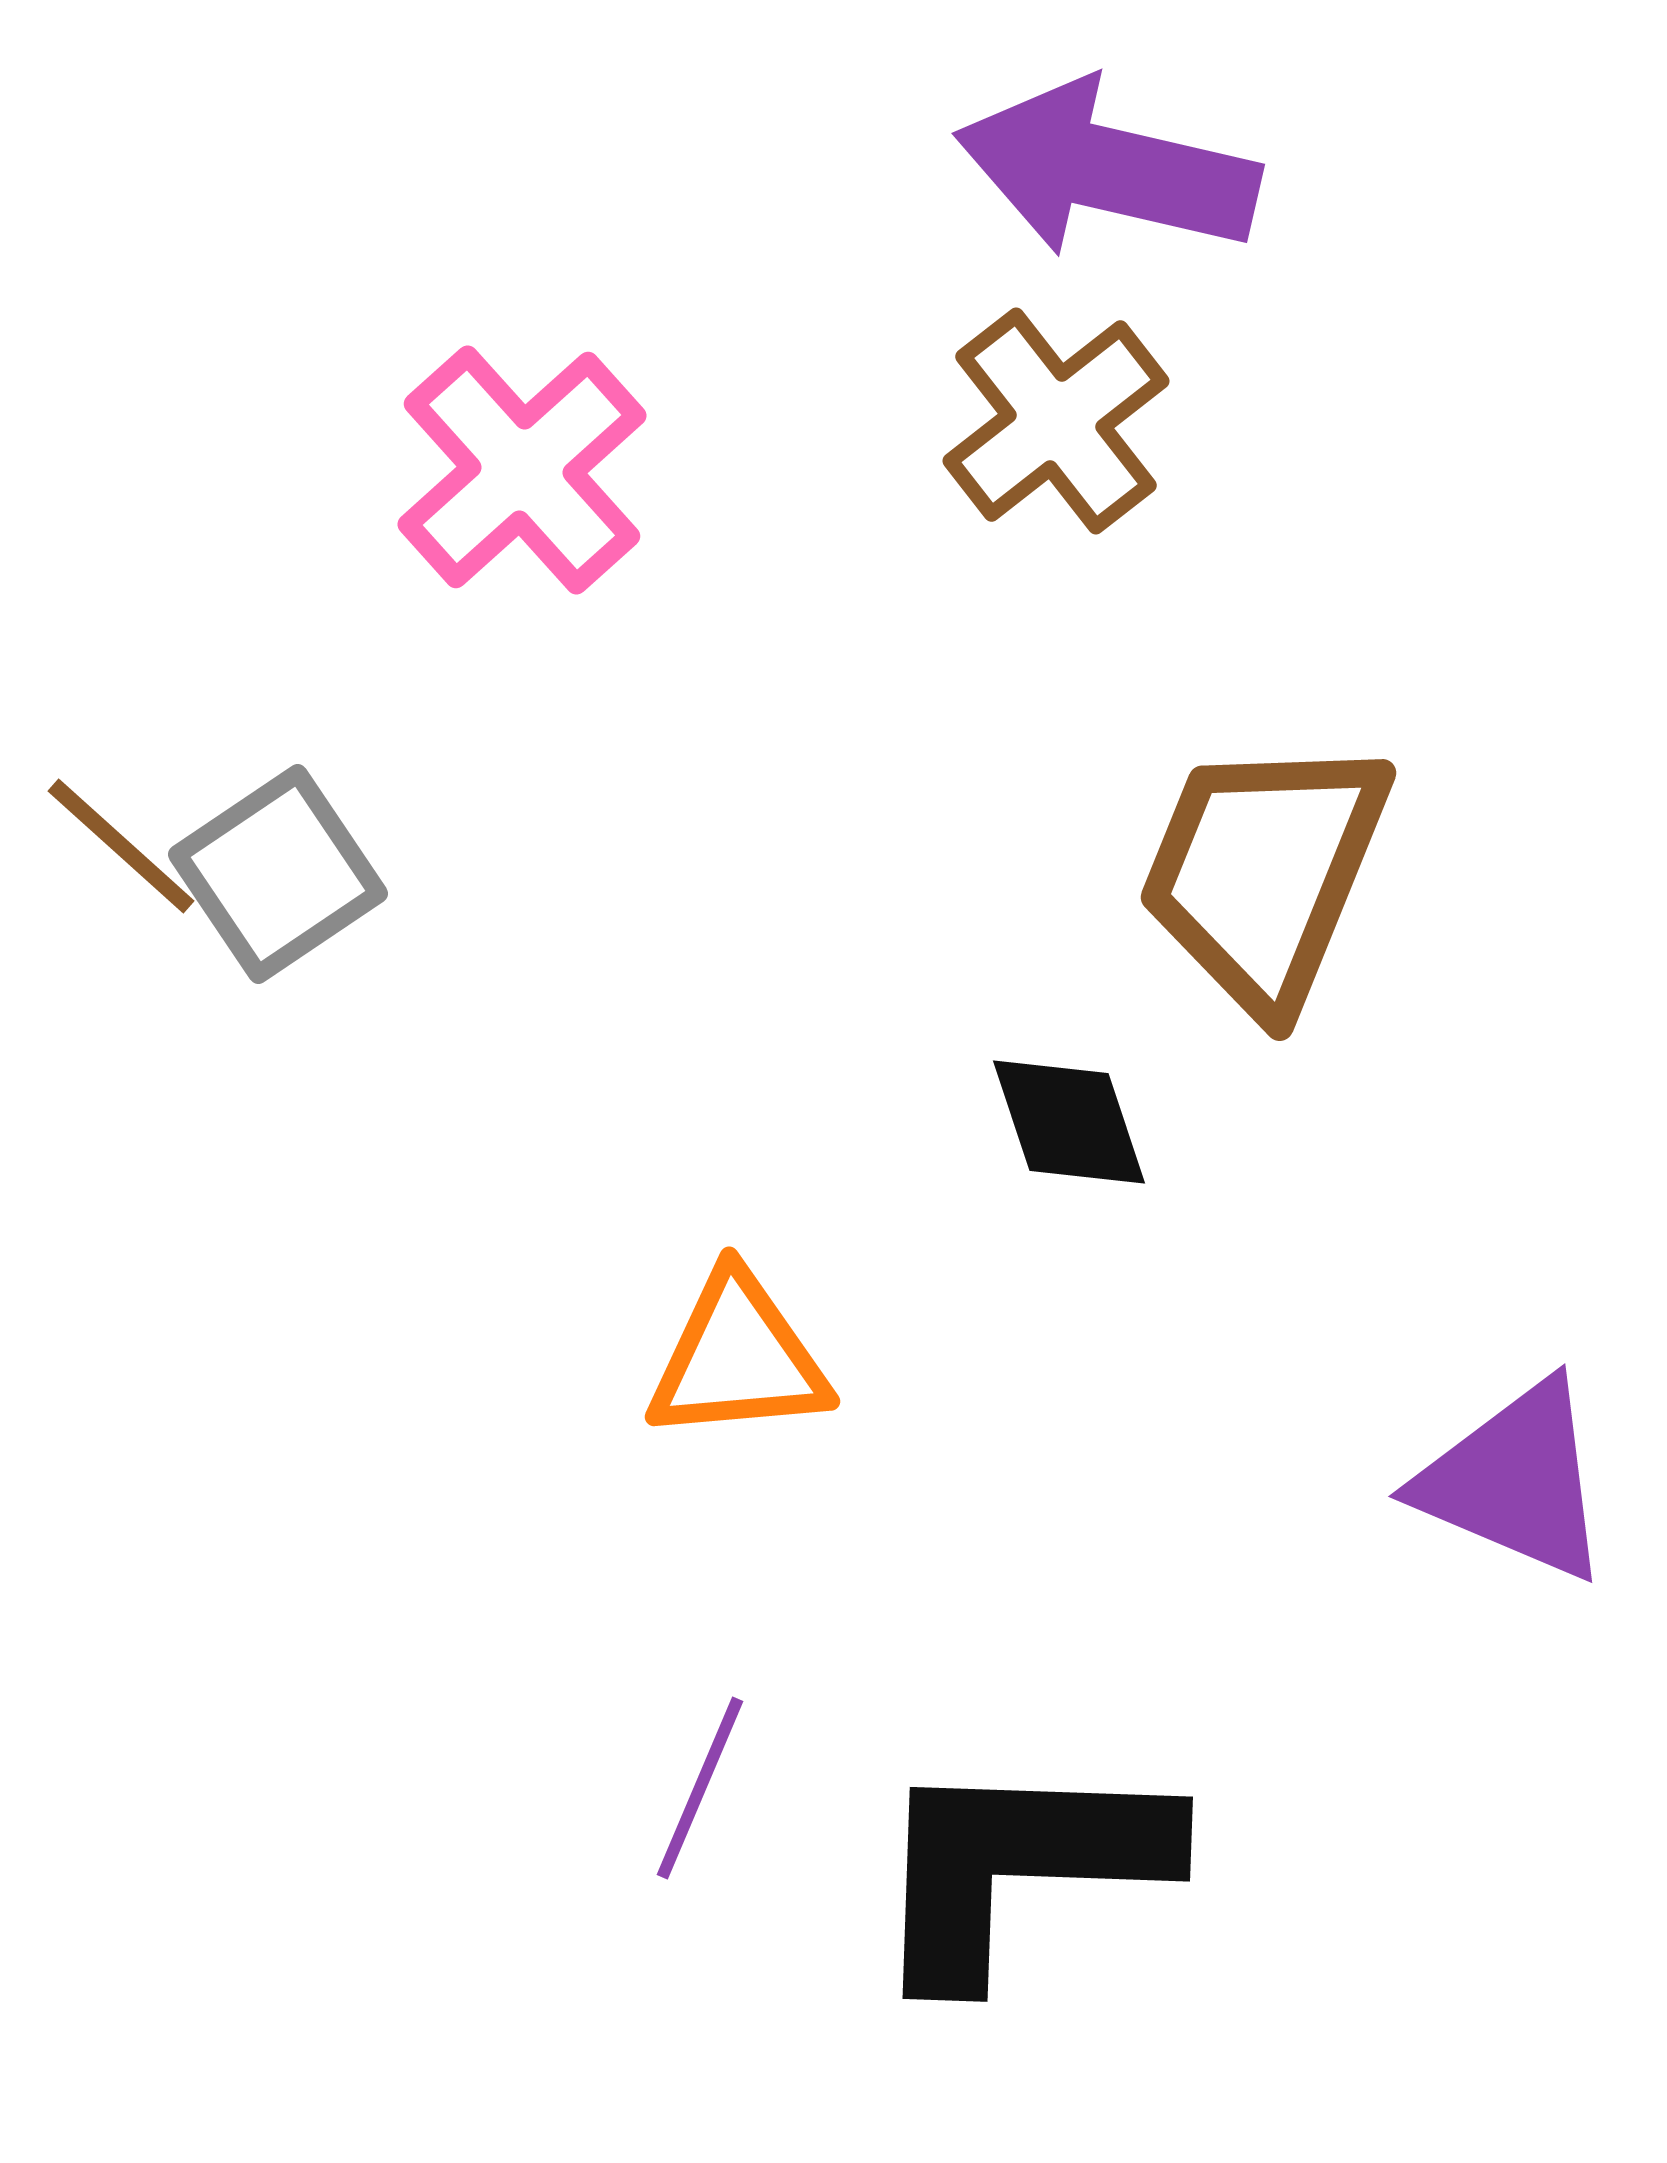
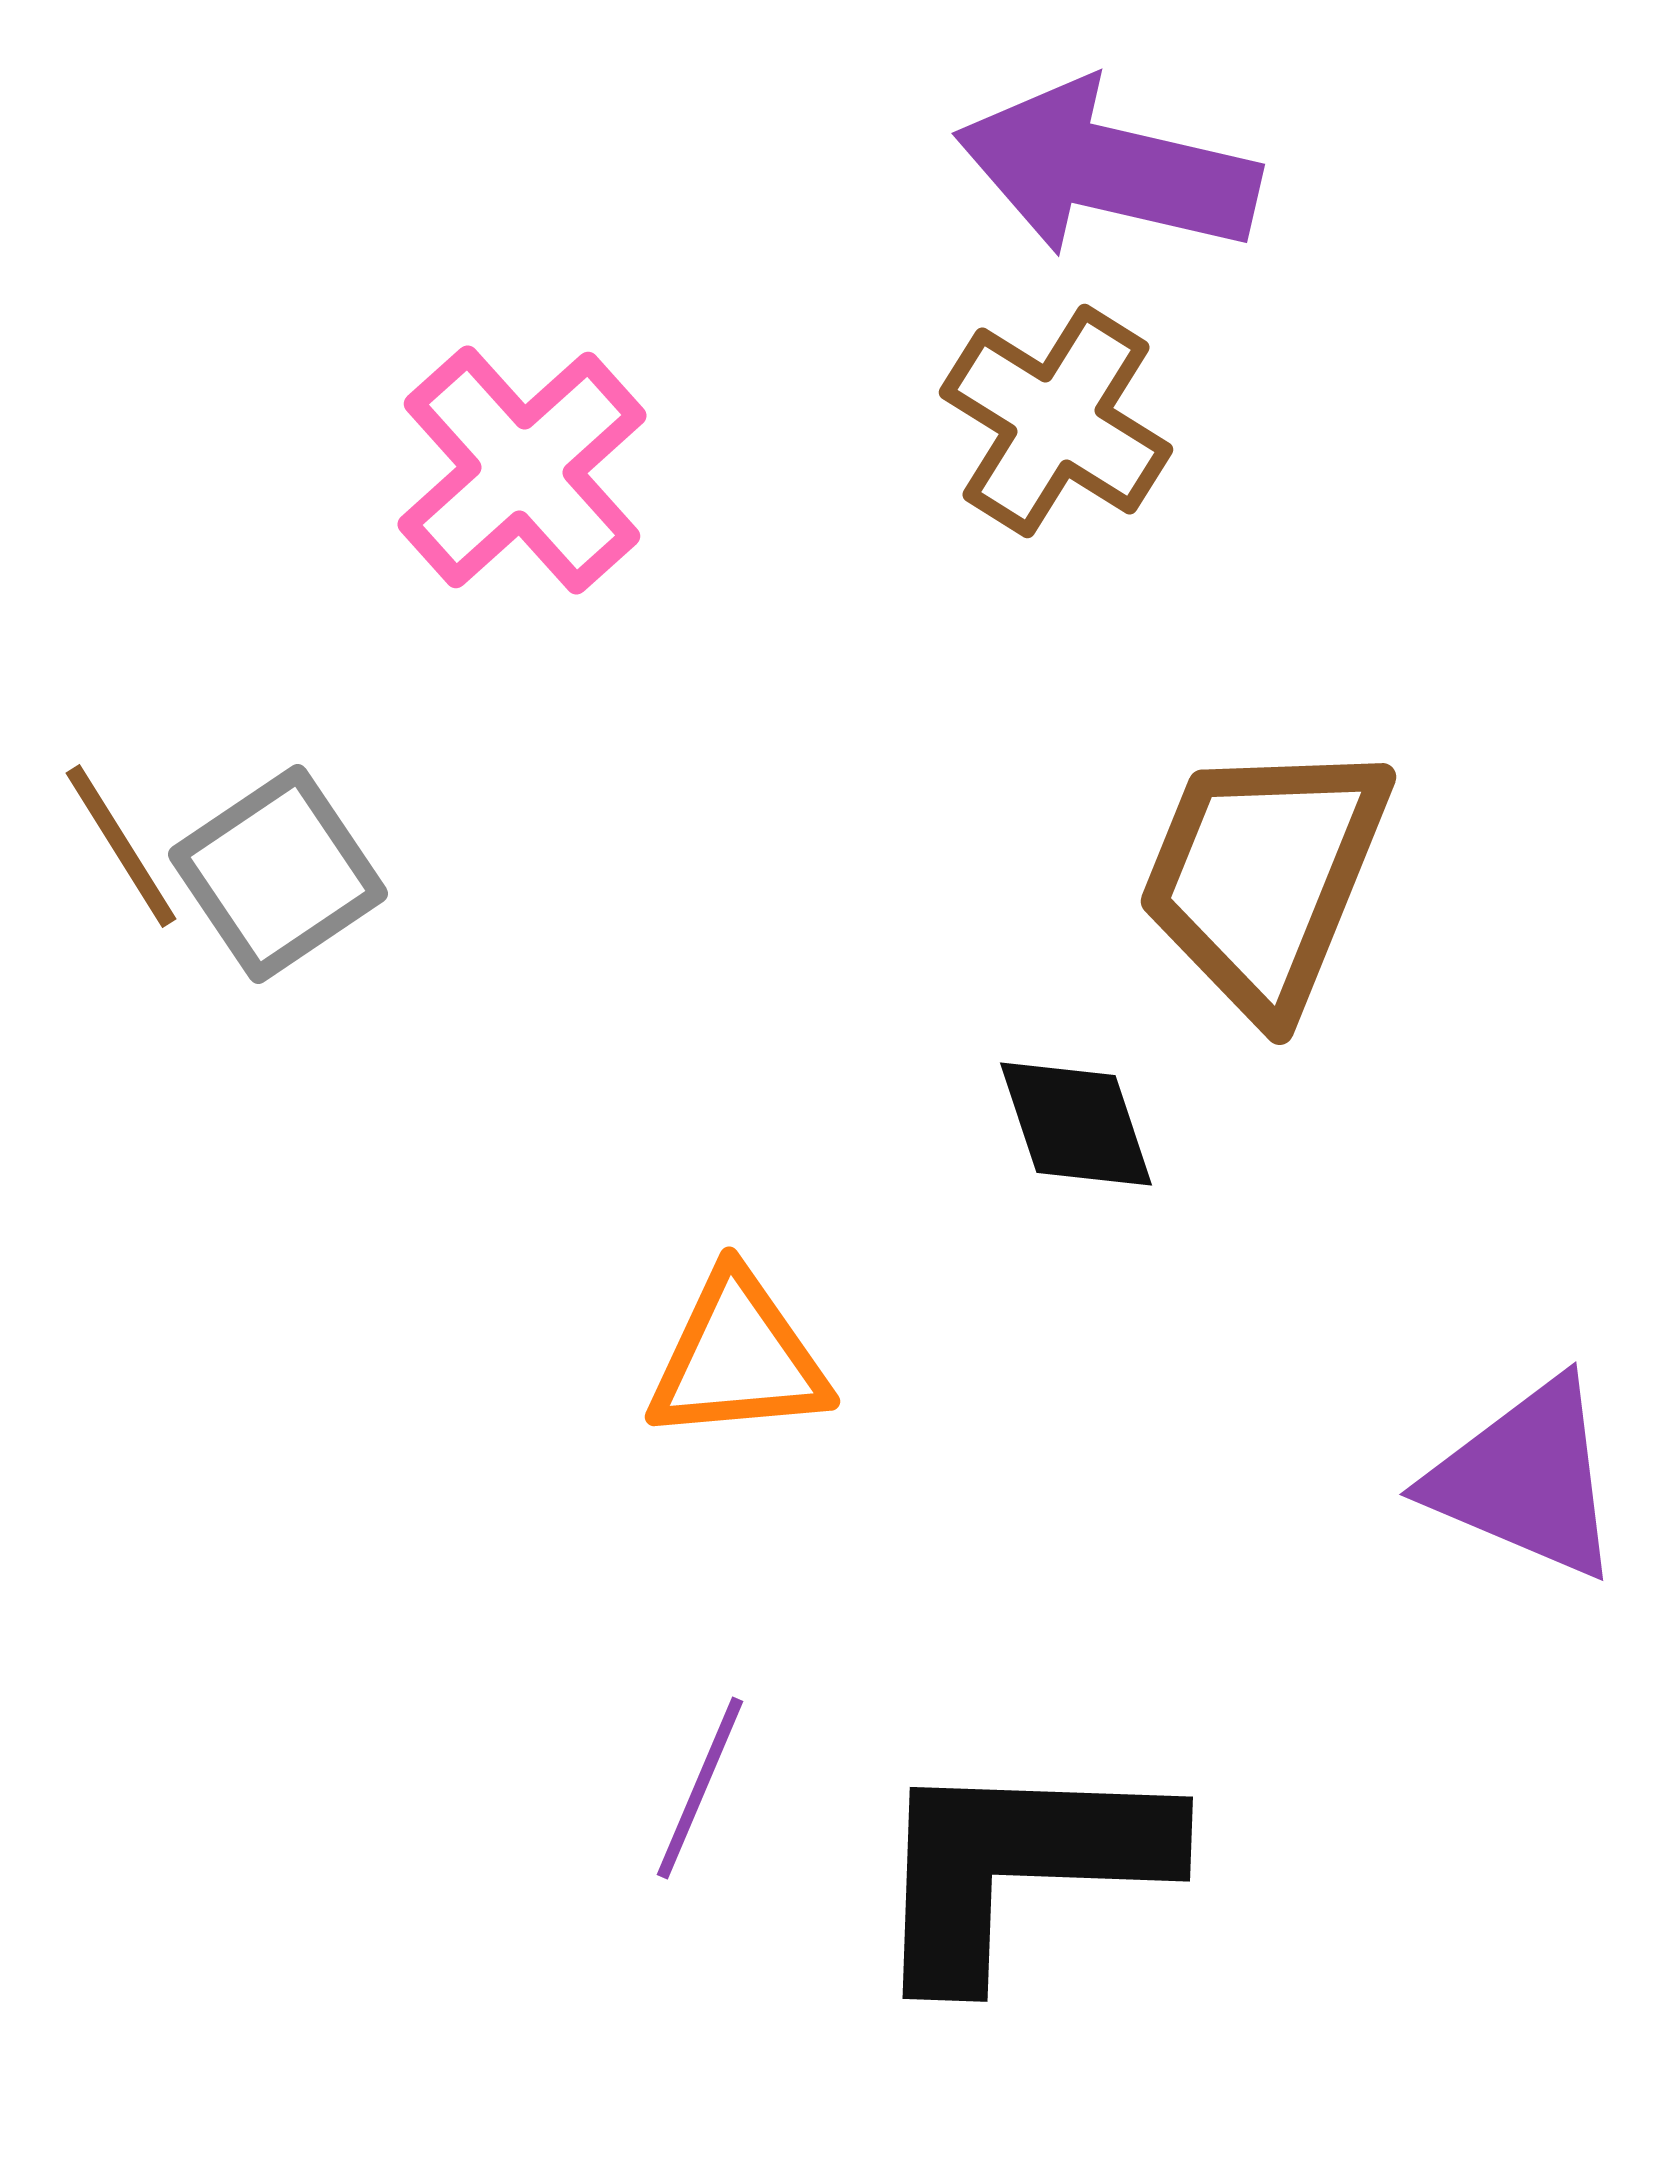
brown cross: rotated 20 degrees counterclockwise
brown line: rotated 16 degrees clockwise
brown trapezoid: moved 4 px down
black diamond: moved 7 px right, 2 px down
purple triangle: moved 11 px right, 2 px up
